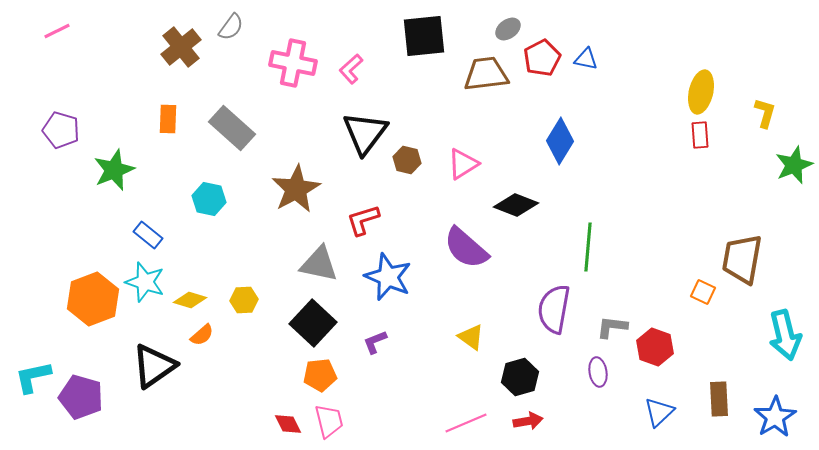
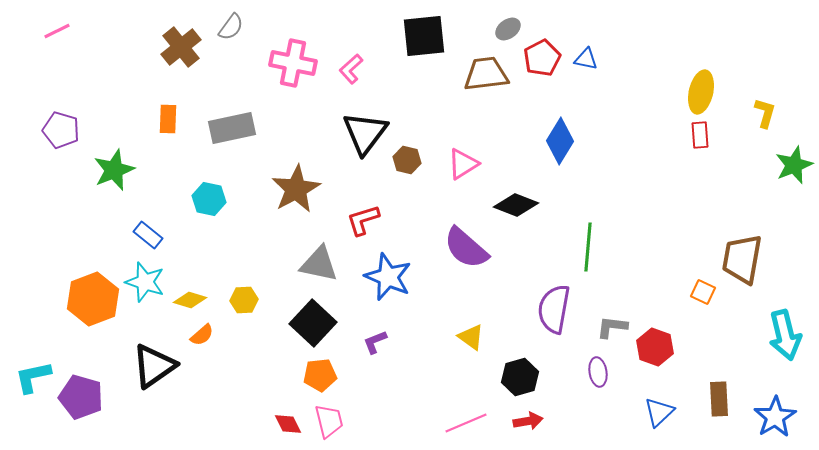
gray rectangle at (232, 128): rotated 54 degrees counterclockwise
